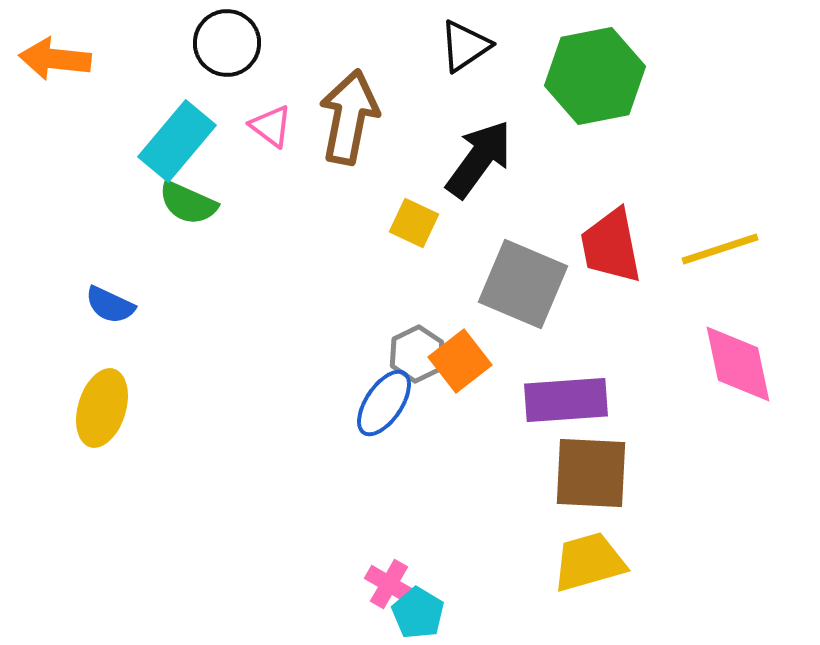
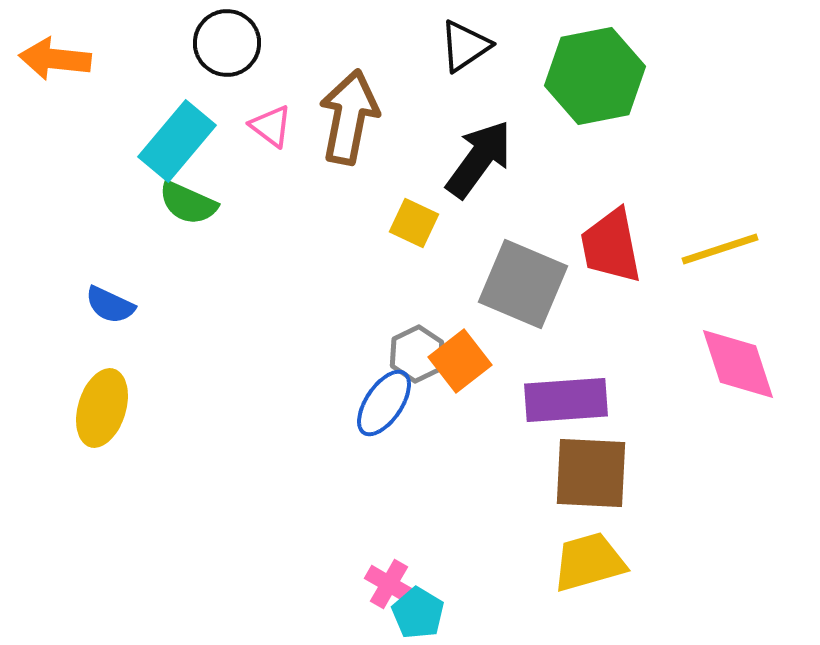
pink diamond: rotated 6 degrees counterclockwise
